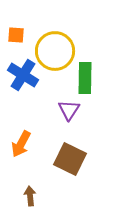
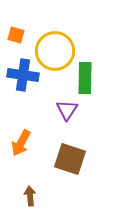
orange square: rotated 12 degrees clockwise
blue cross: rotated 24 degrees counterclockwise
purple triangle: moved 2 px left
orange arrow: moved 1 px up
brown square: rotated 8 degrees counterclockwise
